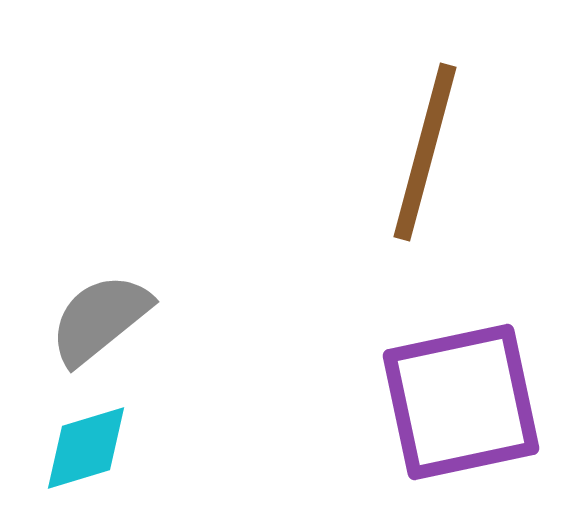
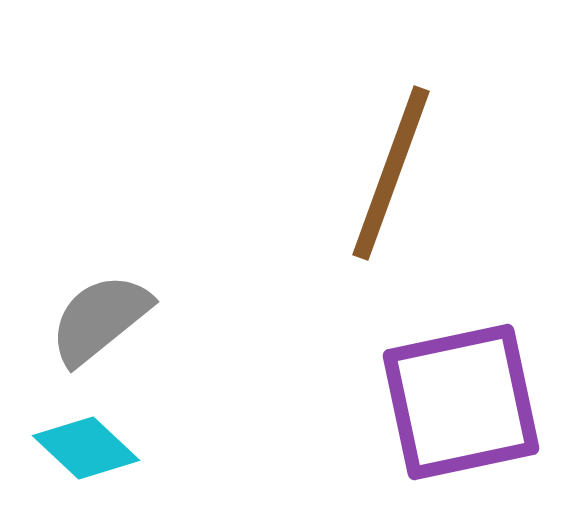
brown line: moved 34 px left, 21 px down; rotated 5 degrees clockwise
cyan diamond: rotated 60 degrees clockwise
